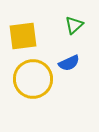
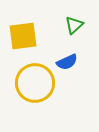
blue semicircle: moved 2 px left, 1 px up
yellow circle: moved 2 px right, 4 px down
